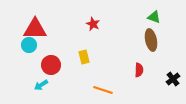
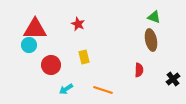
red star: moved 15 px left
cyan arrow: moved 25 px right, 4 px down
